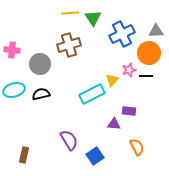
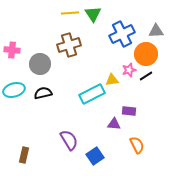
green triangle: moved 4 px up
orange circle: moved 3 px left, 1 px down
black line: rotated 32 degrees counterclockwise
yellow triangle: rotated 40 degrees clockwise
black semicircle: moved 2 px right, 1 px up
orange semicircle: moved 2 px up
